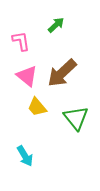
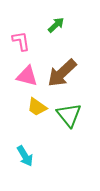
pink triangle: rotated 25 degrees counterclockwise
yellow trapezoid: rotated 15 degrees counterclockwise
green triangle: moved 7 px left, 3 px up
